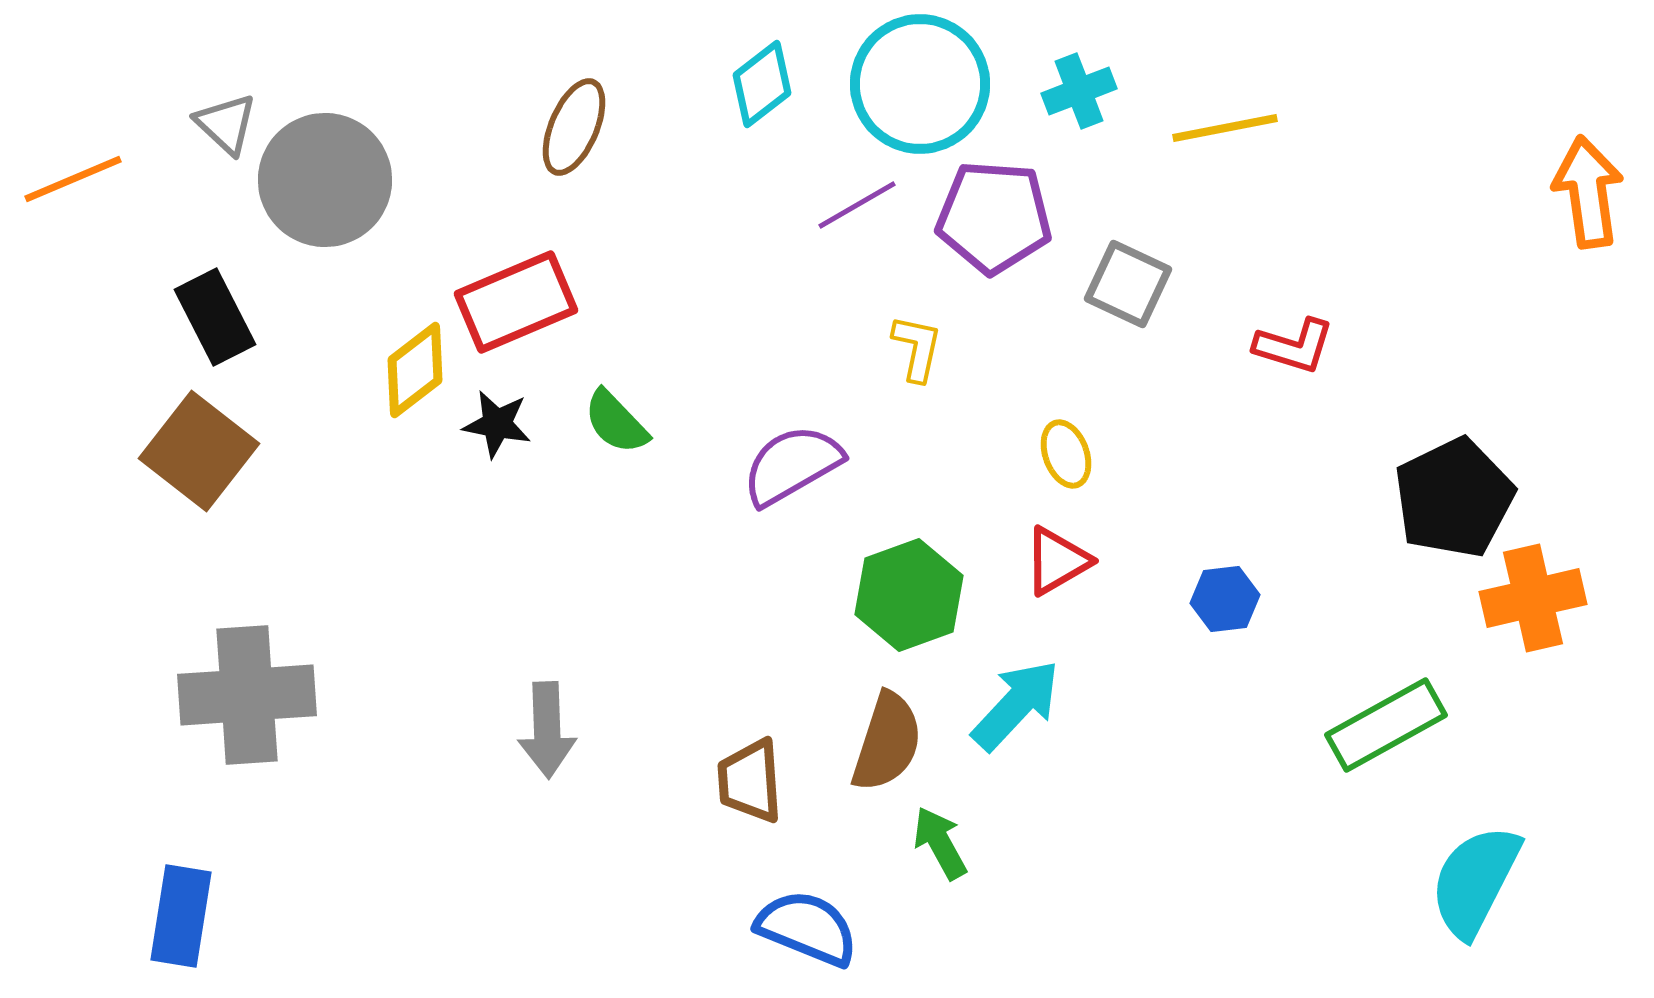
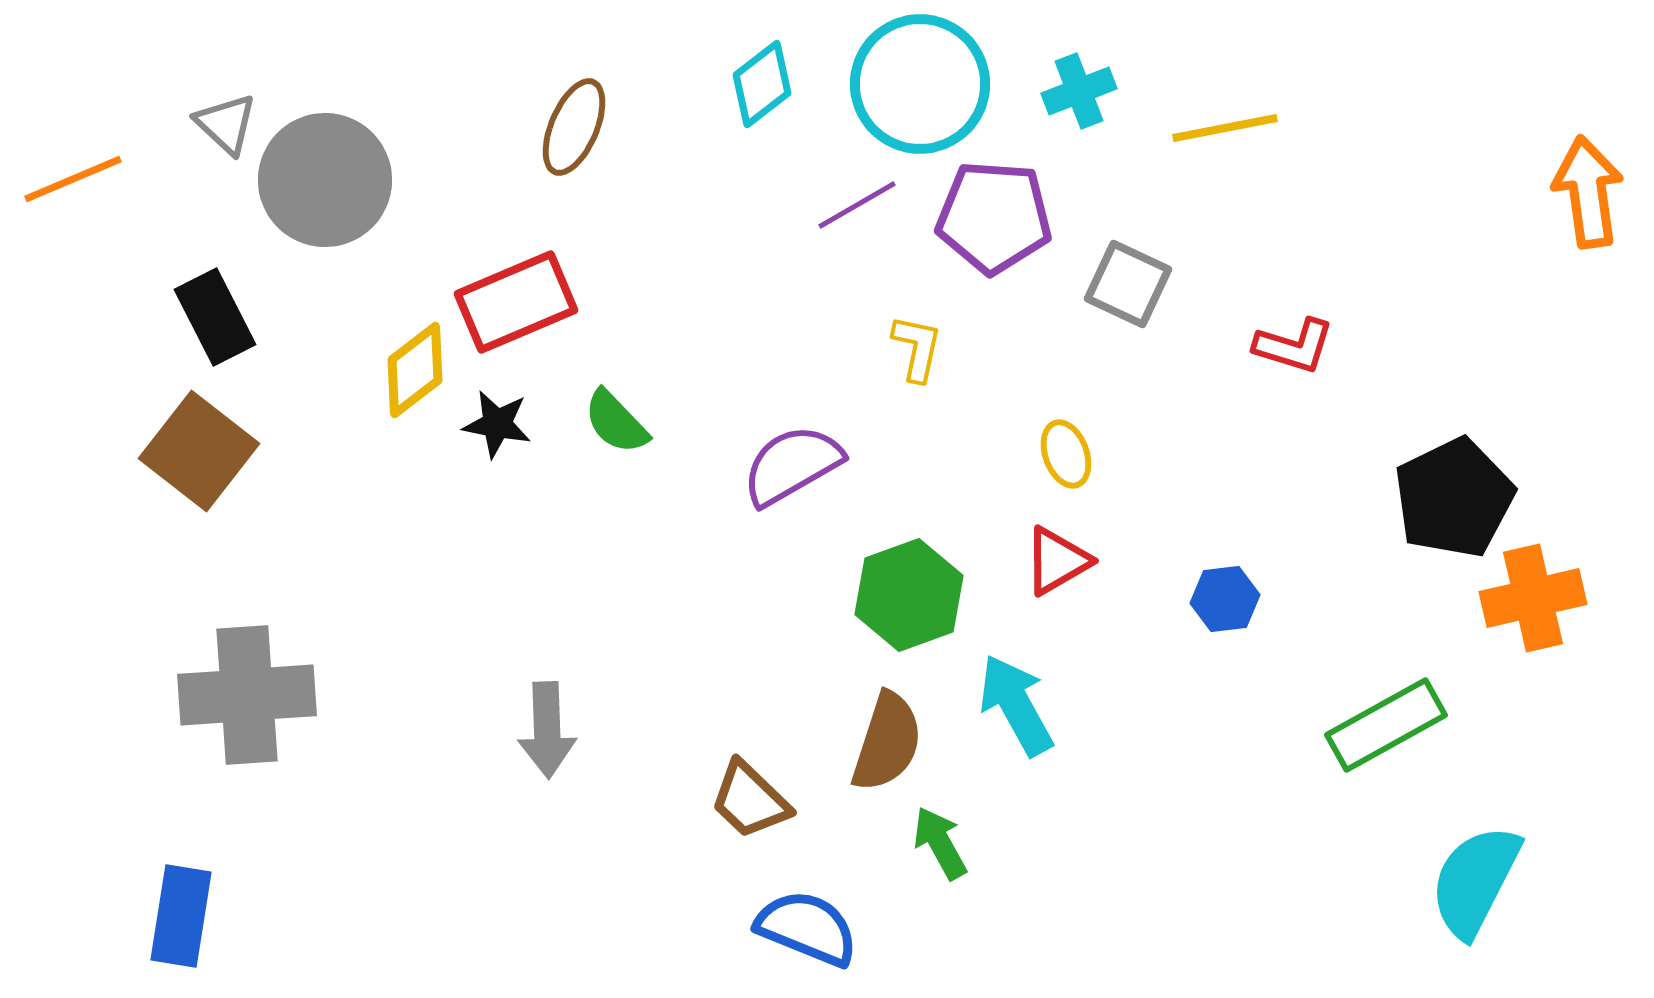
cyan arrow: rotated 72 degrees counterclockwise
brown trapezoid: moved 19 px down; rotated 42 degrees counterclockwise
